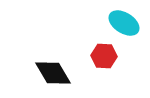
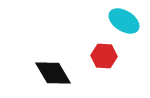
cyan ellipse: moved 2 px up
